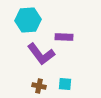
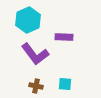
cyan hexagon: rotated 20 degrees counterclockwise
purple L-shape: moved 6 px left
brown cross: moved 3 px left
